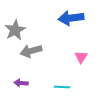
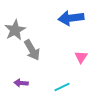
gray arrow: moved 1 px right, 1 px up; rotated 105 degrees counterclockwise
cyan line: rotated 28 degrees counterclockwise
